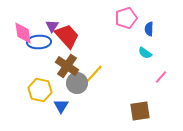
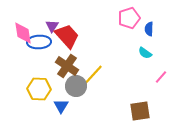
pink pentagon: moved 3 px right
gray circle: moved 1 px left, 3 px down
yellow hexagon: moved 1 px left, 1 px up; rotated 10 degrees counterclockwise
